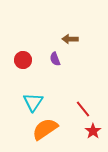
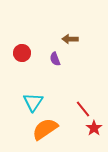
red circle: moved 1 px left, 7 px up
red star: moved 1 px right, 3 px up
